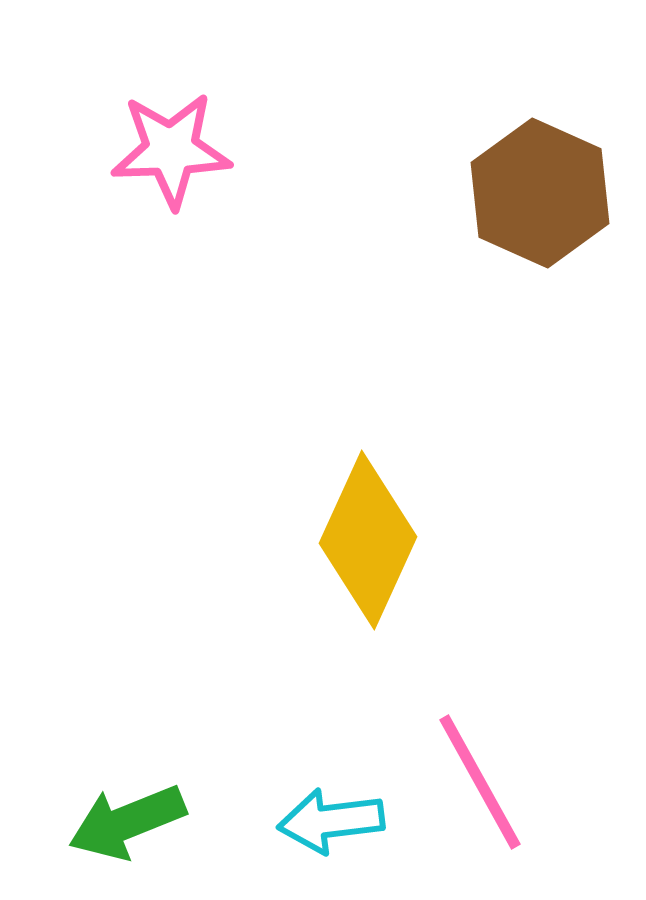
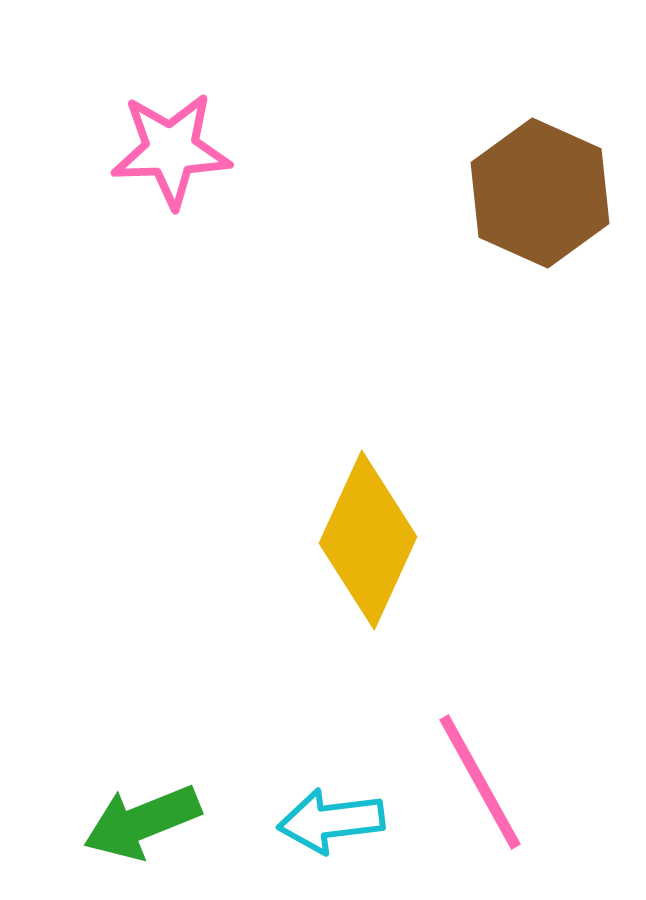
green arrow: moved 15 px right
